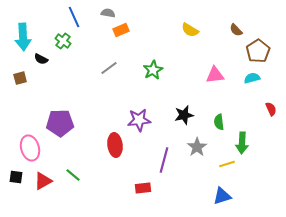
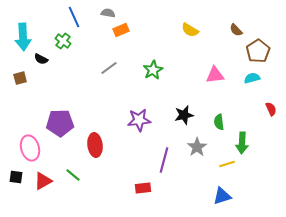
red ellipse: moved 20 px left
